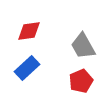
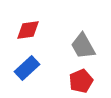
red diamond: moved 1 px left, 1 px up
